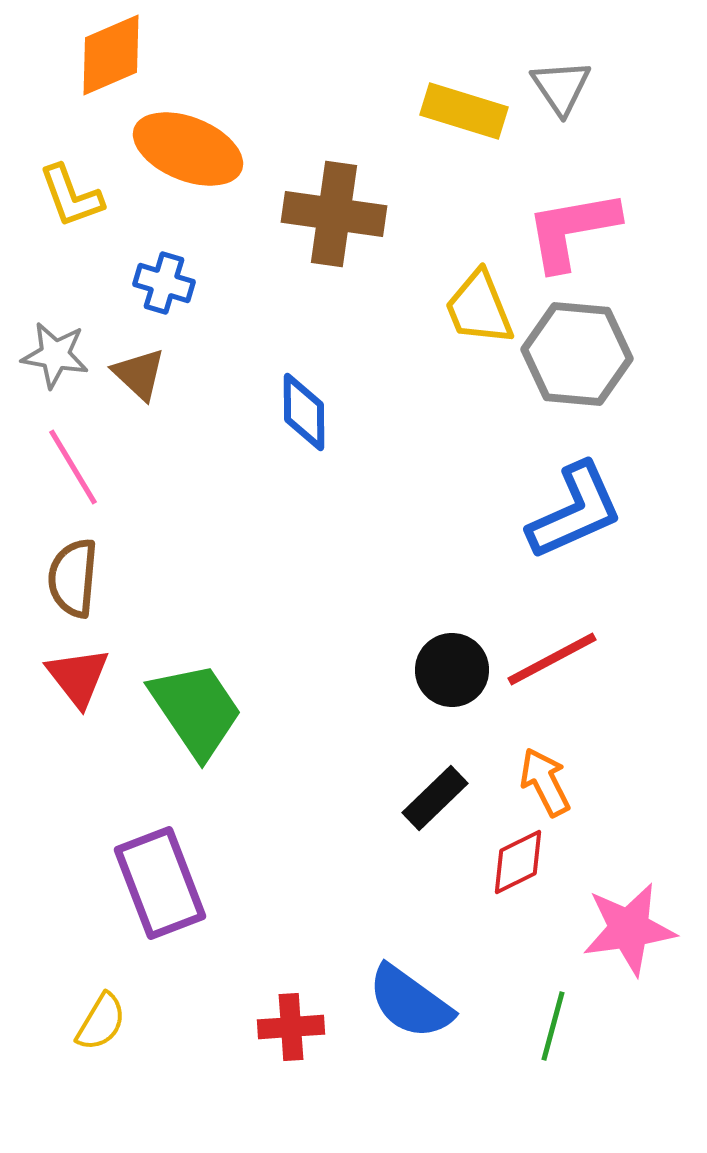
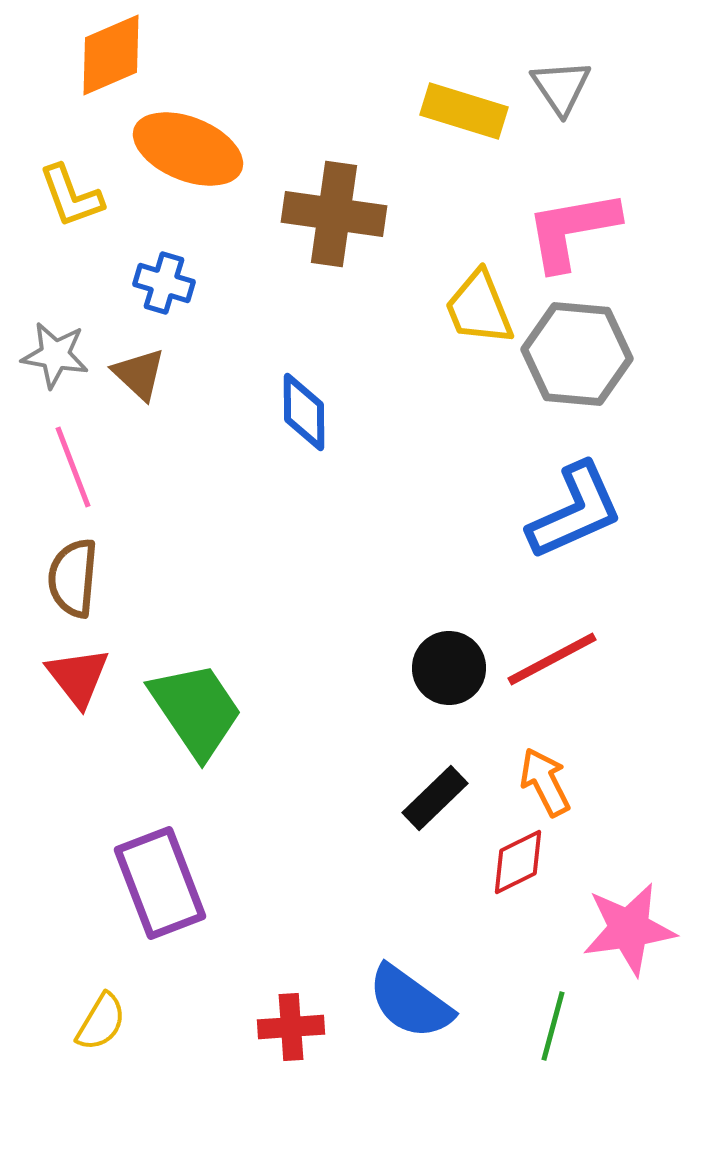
pink line: rotated 10 degrees clockwise
black circle: moved 3 px left, 2 px up
